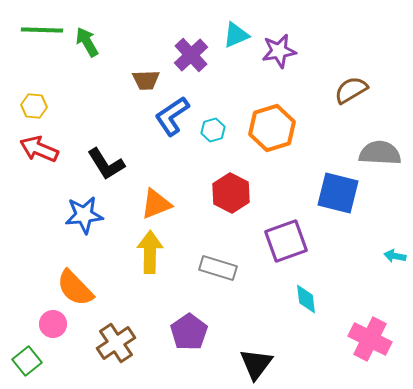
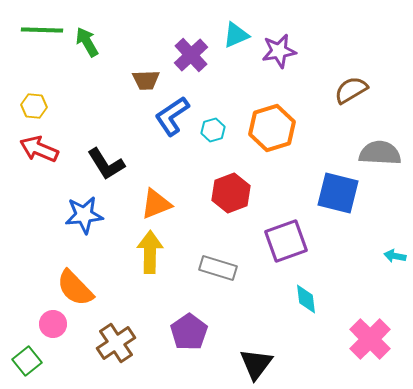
red hexagon: rotated 12 degrees clockwise
pink cross: rotated 18 degrees clockwise
